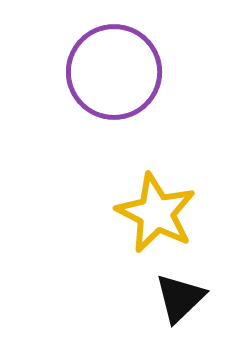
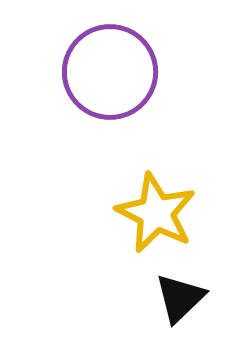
purple circle: moved 4 px left
